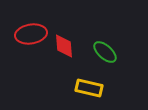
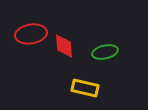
green ellipse: rotated 55 degrees counterclockwise
yellow rectangle: moved 4 px left
